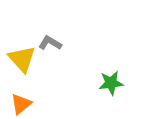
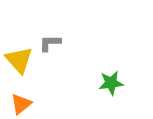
gray L-shape: rotated 30 degrees counterclockwise
yellow triangle: moved 3 px left, 1 px down
